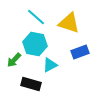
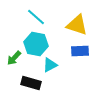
yellow triangle: moved 8 px right, 2 px down
cyan hexagon: moved 1 px right
blue rectangle: moved 1 px up; rotated 18 degrees clockwise
green arrow: moved 2 px up
black rectangle: moved 1 px up
